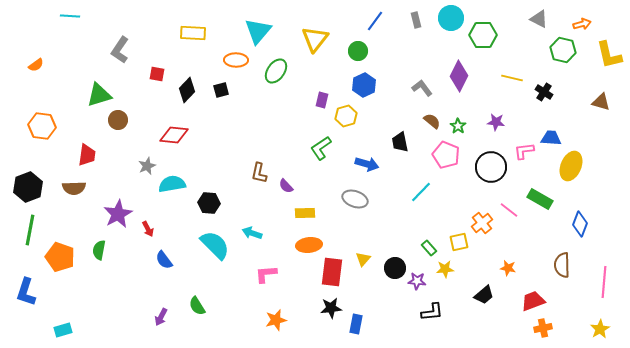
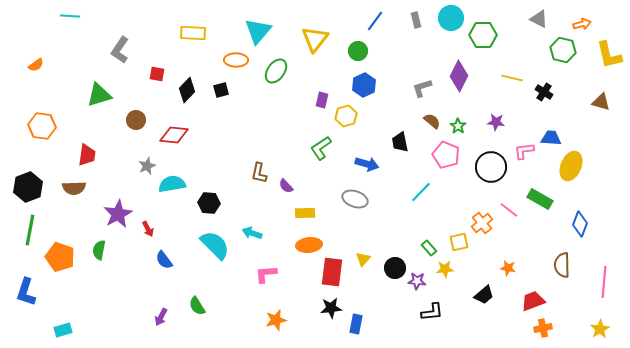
gray L-shape at (422, 88): rotated 70 degrees counterclockwise
brown circle at (118, 120): moved 18 px right
